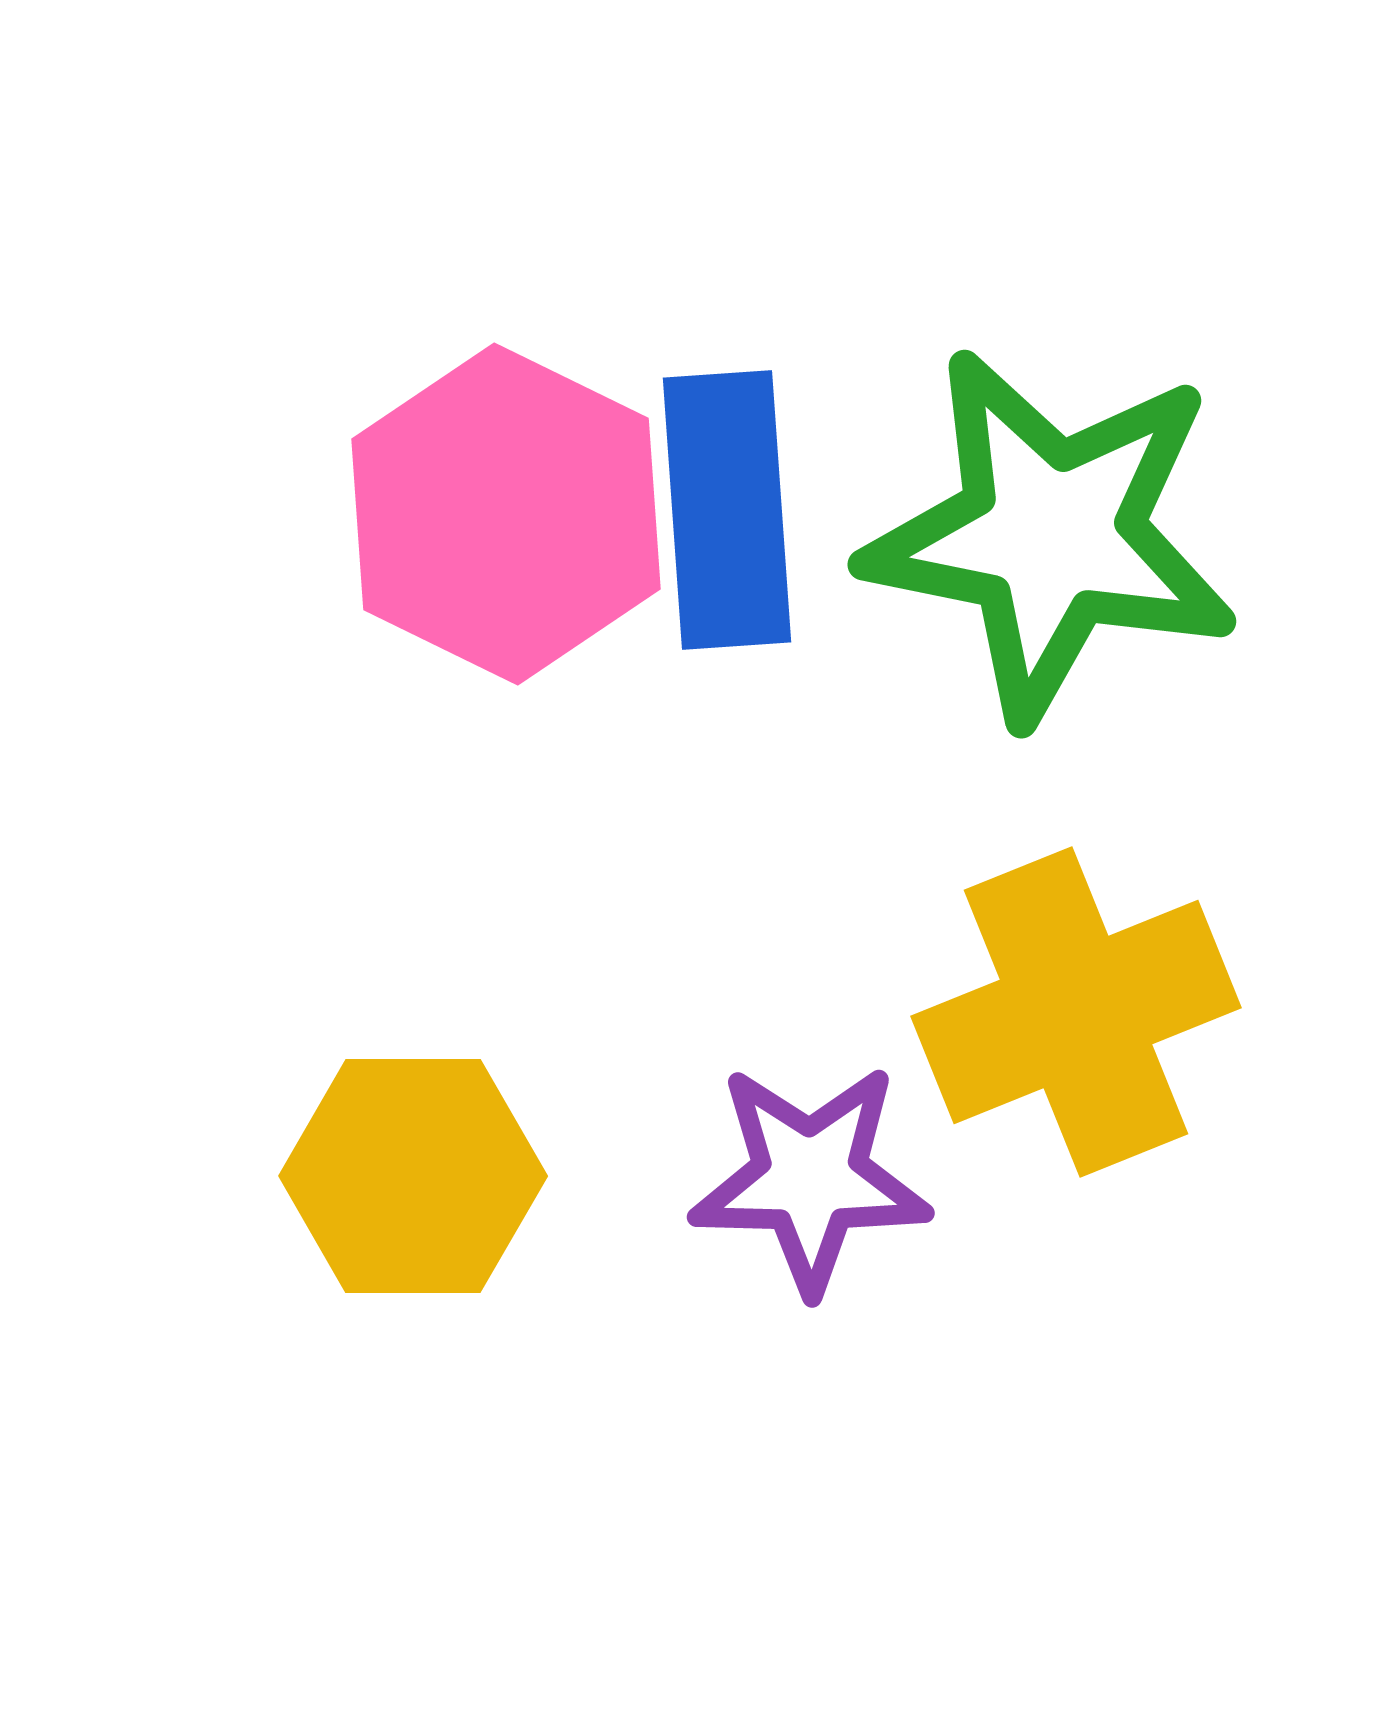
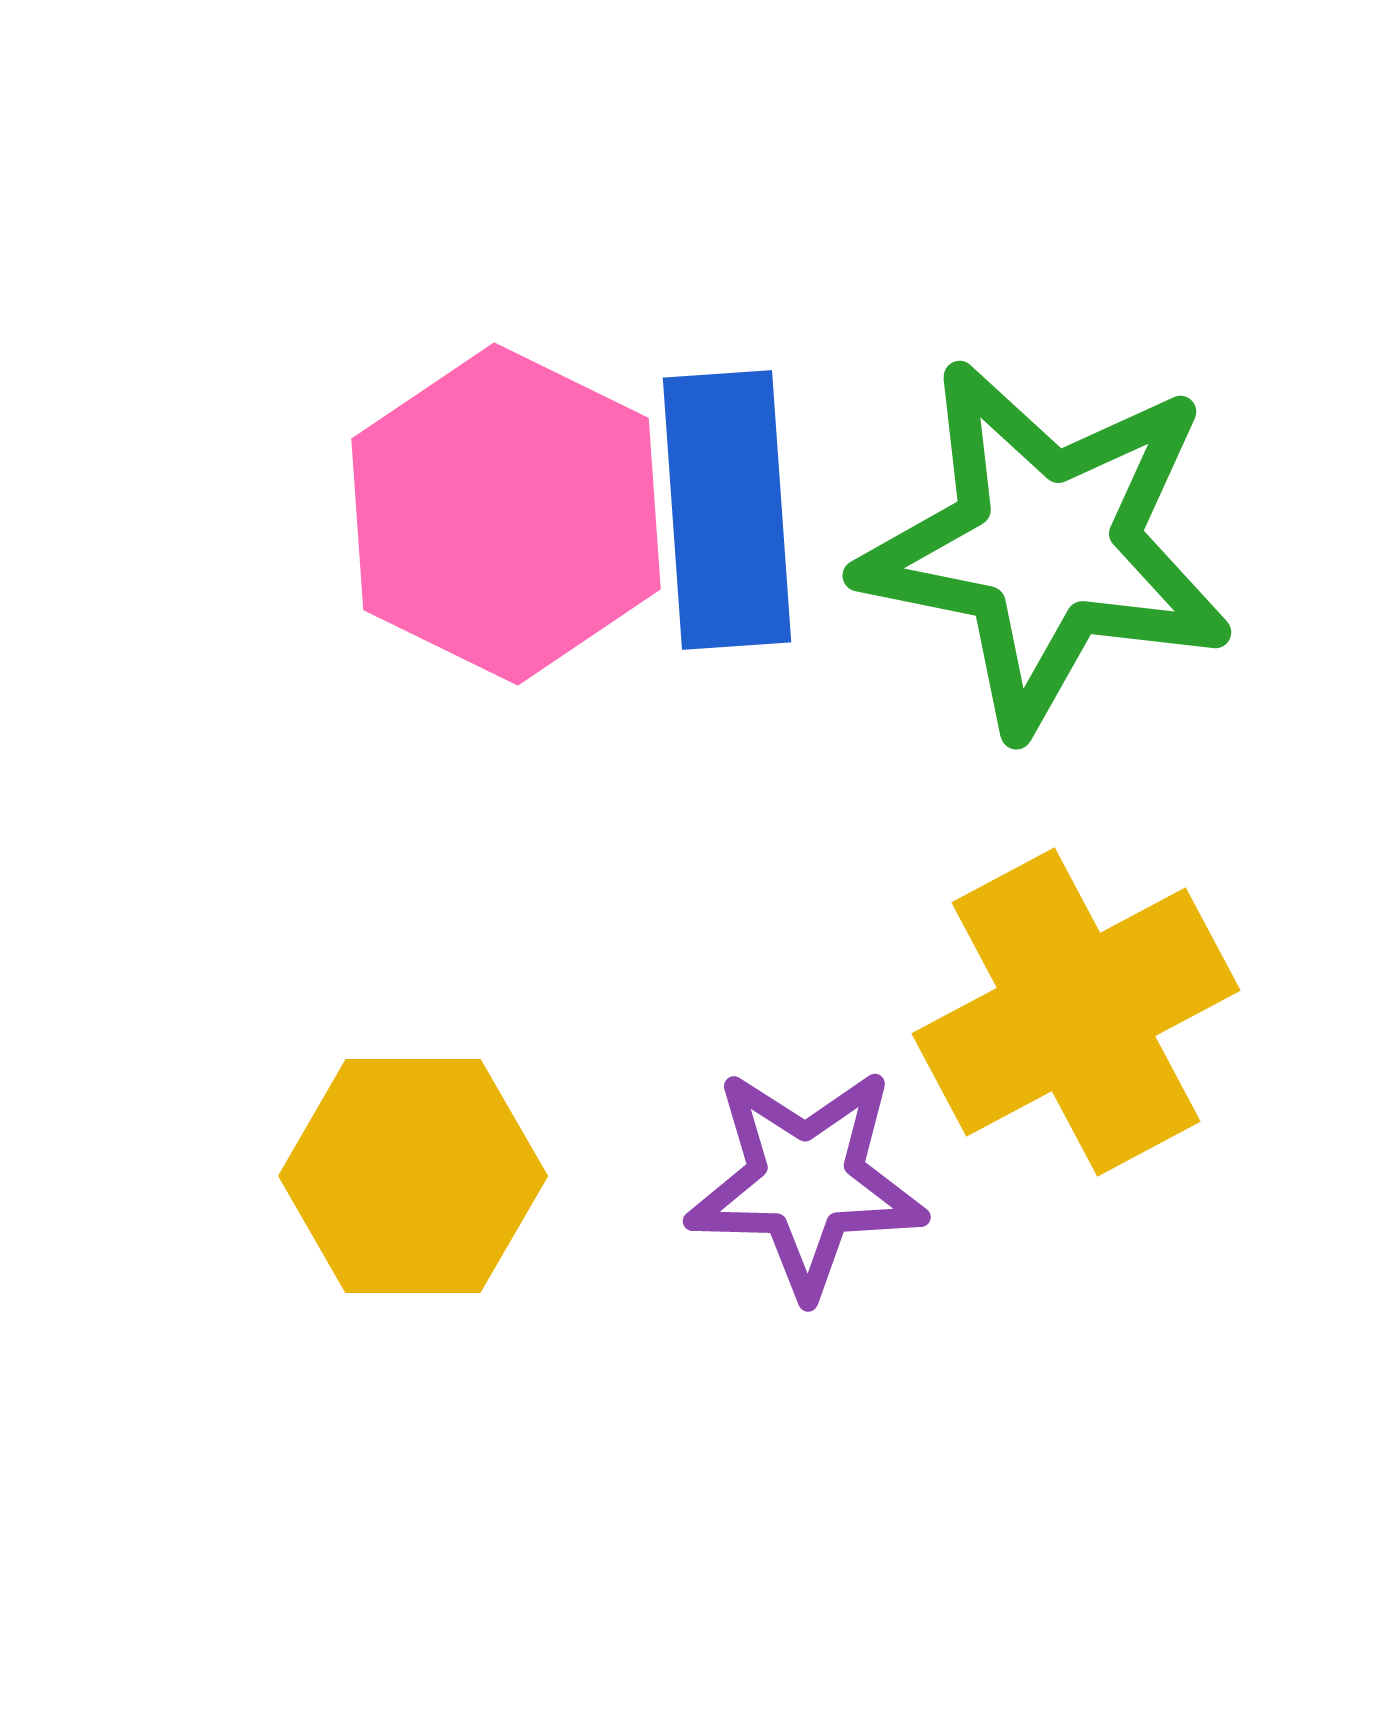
green star: moved 5 px left, 11 px down
yellow cross: rotated 6 degrees counterclockwise
purple star: moved 4 px left, 4 px down
